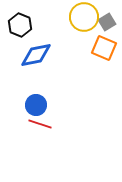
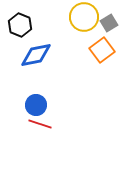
gray square: moved 2 px right, 1 px down
orange square: moved 2 px left, 2 px down; rotated 30 degrees clockwise
